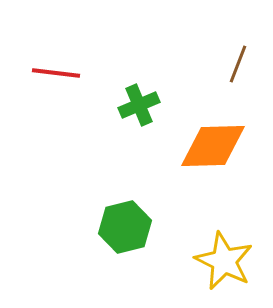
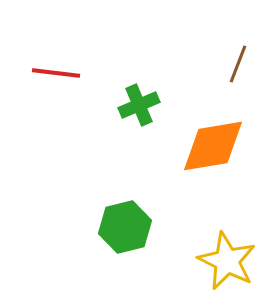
orange diamond: rotated 8 degrees counterclockwise
yellow star: moved 3 px right
